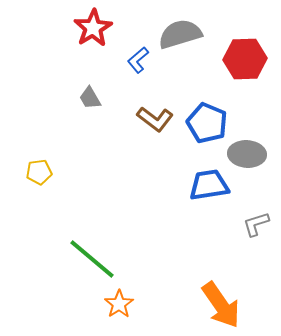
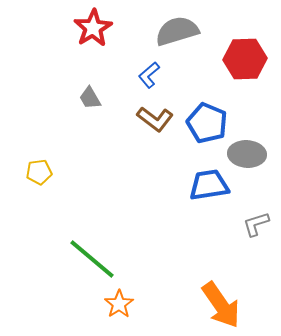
gray semicircle: moved 3 px left, 3 px up
blue L-shape: moved 11 px right, 15 px down
